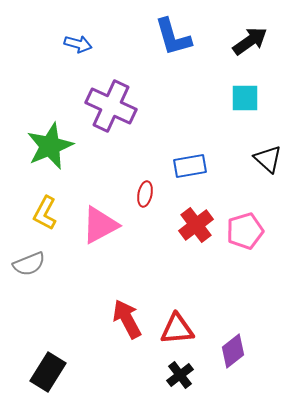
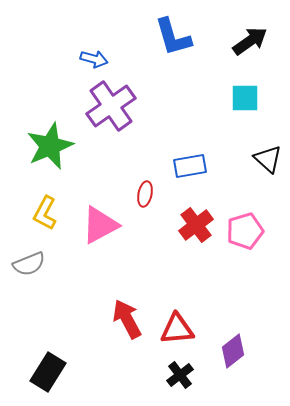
blue arrow: moved 16 px right, 15 px down
purple cross: rotated 30 degrees clockwise
